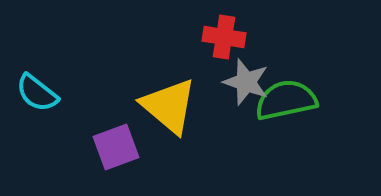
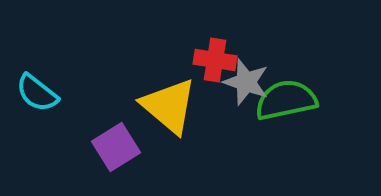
red cross: moved 9 px left, 23 px down
purple square: rotated 12 degrees counterclockwise
